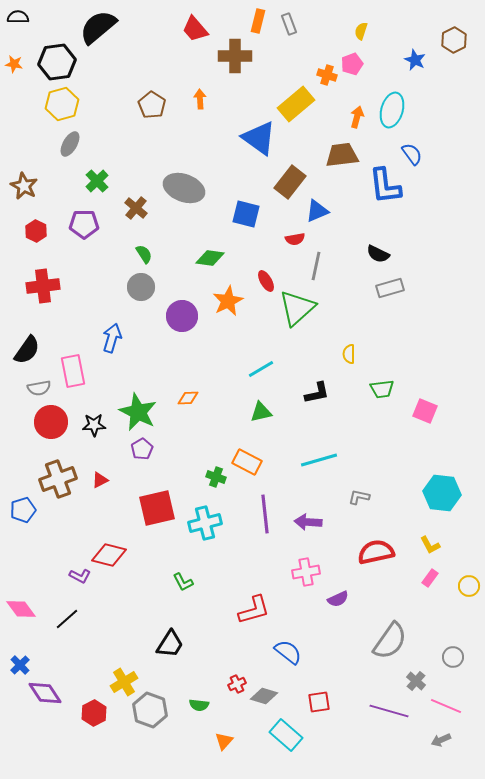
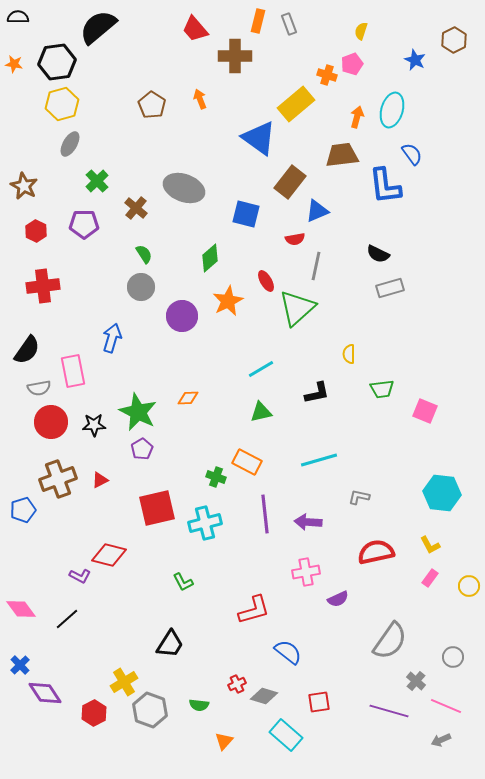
orange arrow at (200, 99): rotated 18 degrees counterclockwise
green diamond at (210, 258): rotated 48 degrees counterclockwise
